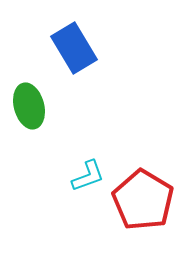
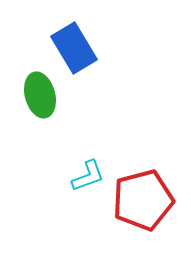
green ellipse: moved 11 px right, 11 px up
red pentagon: rotated 26 degrees clockwise
